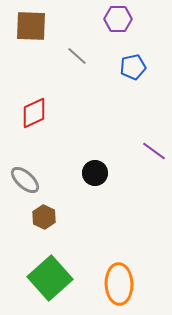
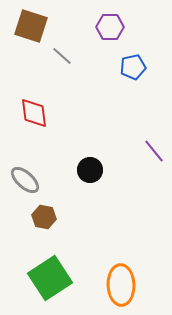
purple hexagon: moved 8 px left, 8 px down
brown square: rotated 16 degrees clockwise
gray line: moved 15 px left
red diamond: rotated 72 degrees counterclockwise
purple line: rotated 15 degrees clockwise
black circle: moved 5 px left, 3 px up
brown hexagon: rotated 15 degrees counterclockwise
green square: rotated 9 degrees clockwise
orange ellipse: moved 2 px right, 1 px down
